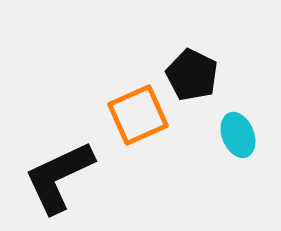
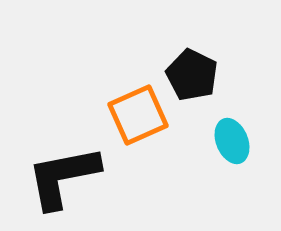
cyan ellipse: moved 6 px left, 6 px down
black L-shape: moved 4 px right; rotated 14 degrees clockwise
